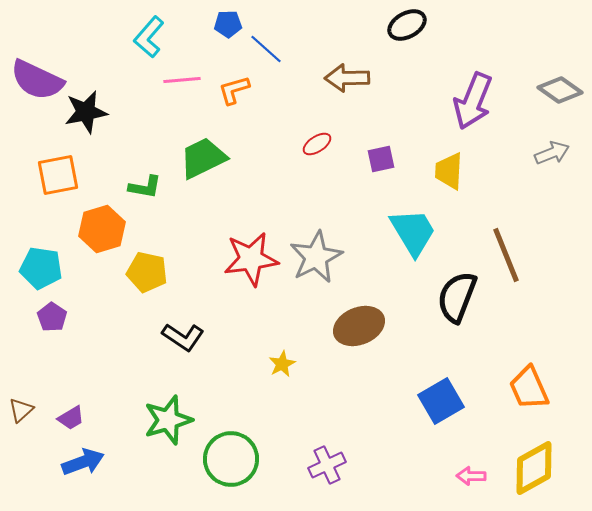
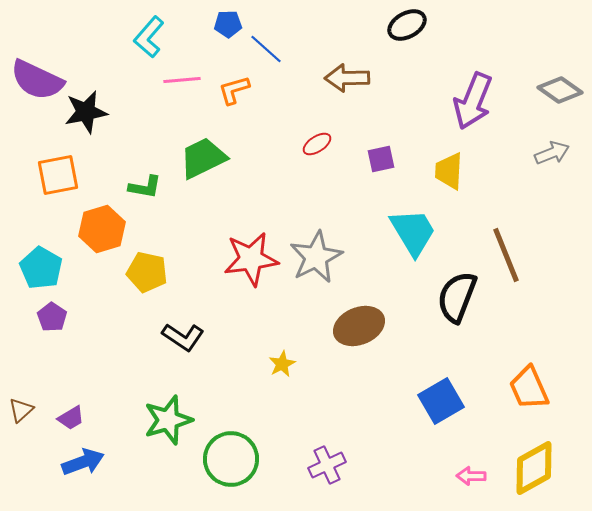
cyan pentagon: rotated 21 degrees clockwise
